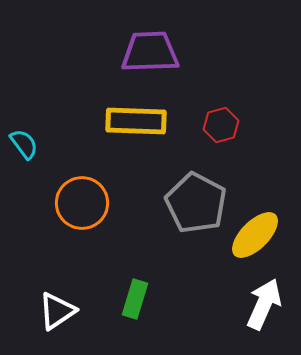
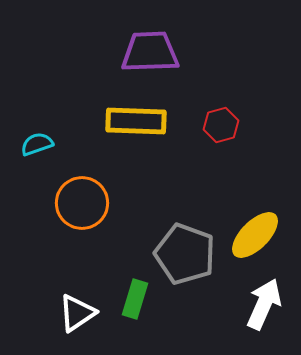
cyan semicircle: moved 13 px right; rotated 72 degrees counterclockwise
gray pentagon: moved 11 px left, 51 px down; rotated 8 degrees counterclockwise
white triangle: moved 20 px right, 2 px down
